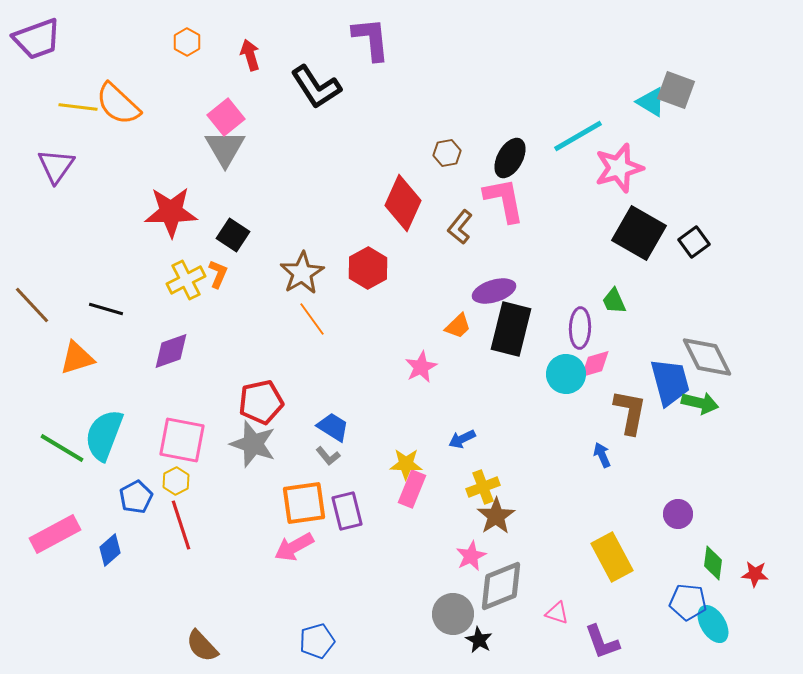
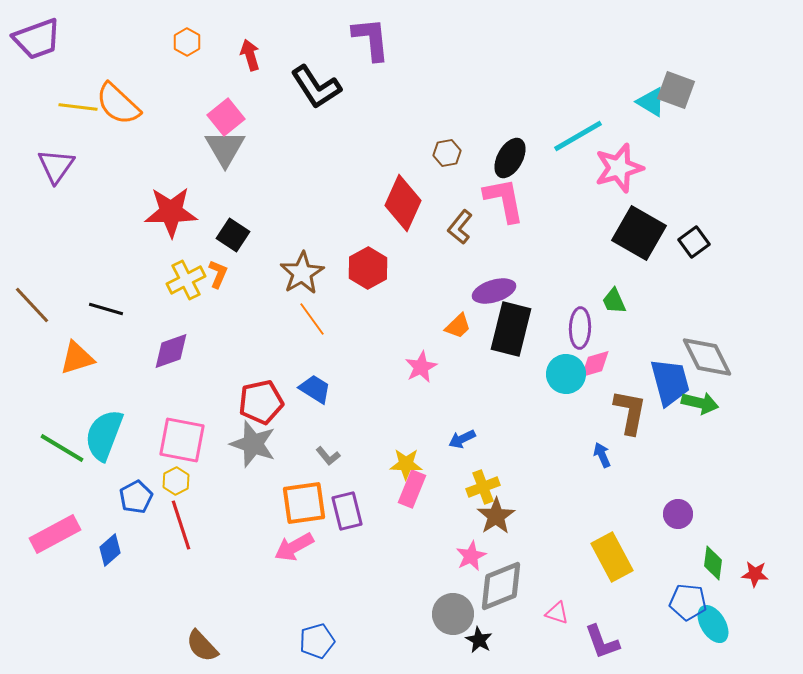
blue trapezoid at (333, 427): moved 18 px left, 38 px up
